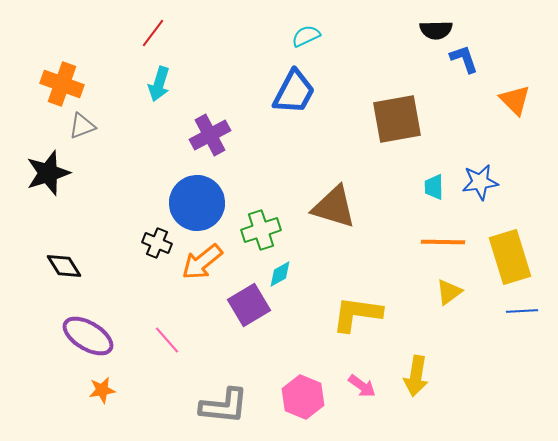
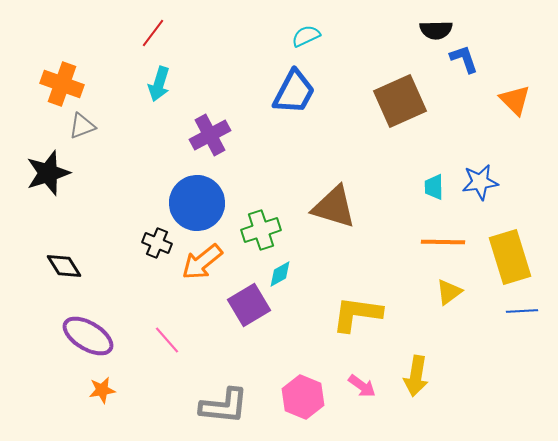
brown square: moved 3 px right, 18 px up; rotated 14 degrees counterclockwise
